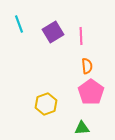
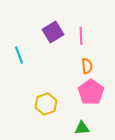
cyan line: moved 31 px down
